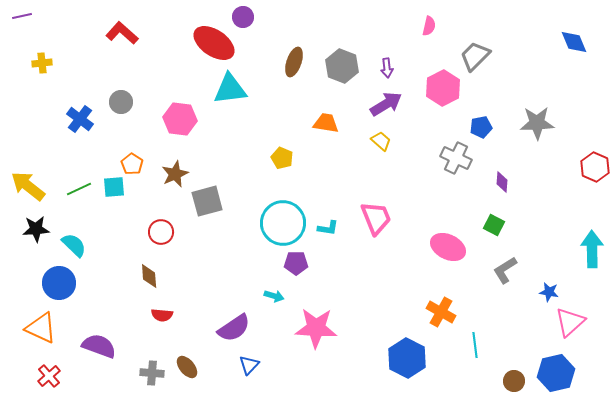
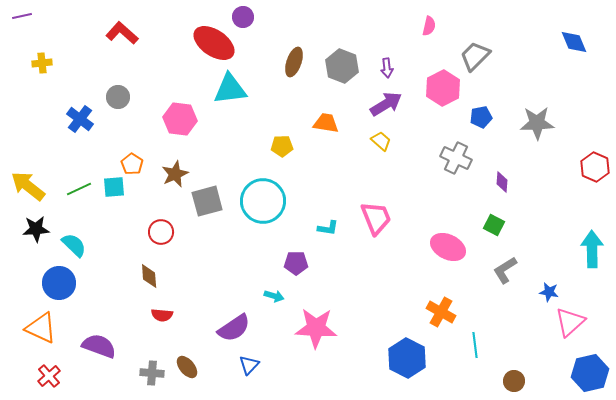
gray circle at (121, 102): moved 3 px left, 5 px up
blue pentagon at (481, 127): moved 10 px up
yellow pentagon at (282, 158): moved 12 px up; rotated 25 degrees counterclockwise
cyan circle at (283, 223): moved 20 px left, 22 px up
blue hexagon at (556, 373): moved 34 px right
